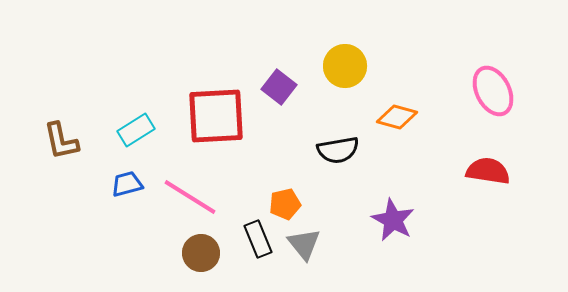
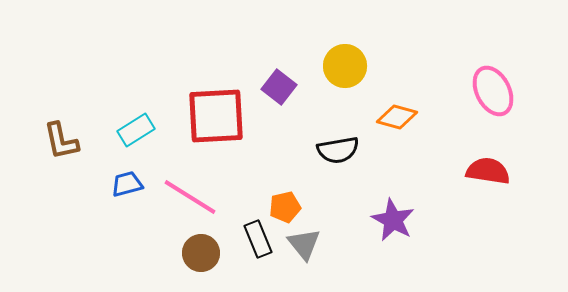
orange pentagon: moved 3 px down
